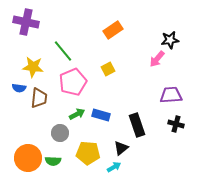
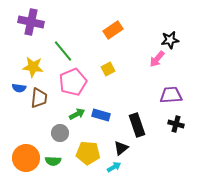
purple cross: moved 5 px right
orange circle: moved 2 px left
